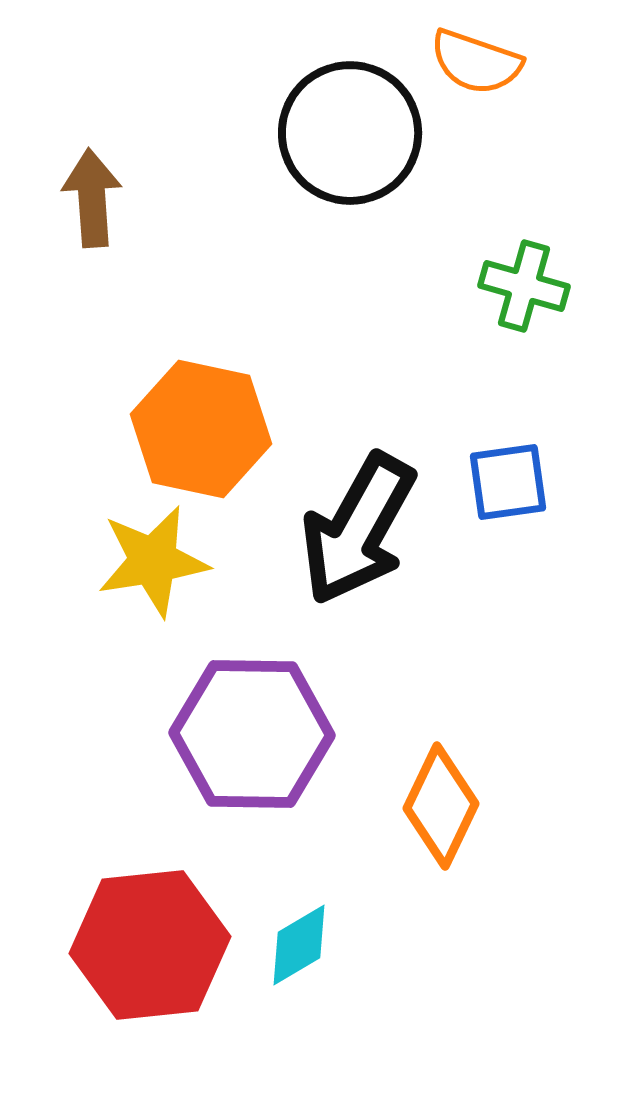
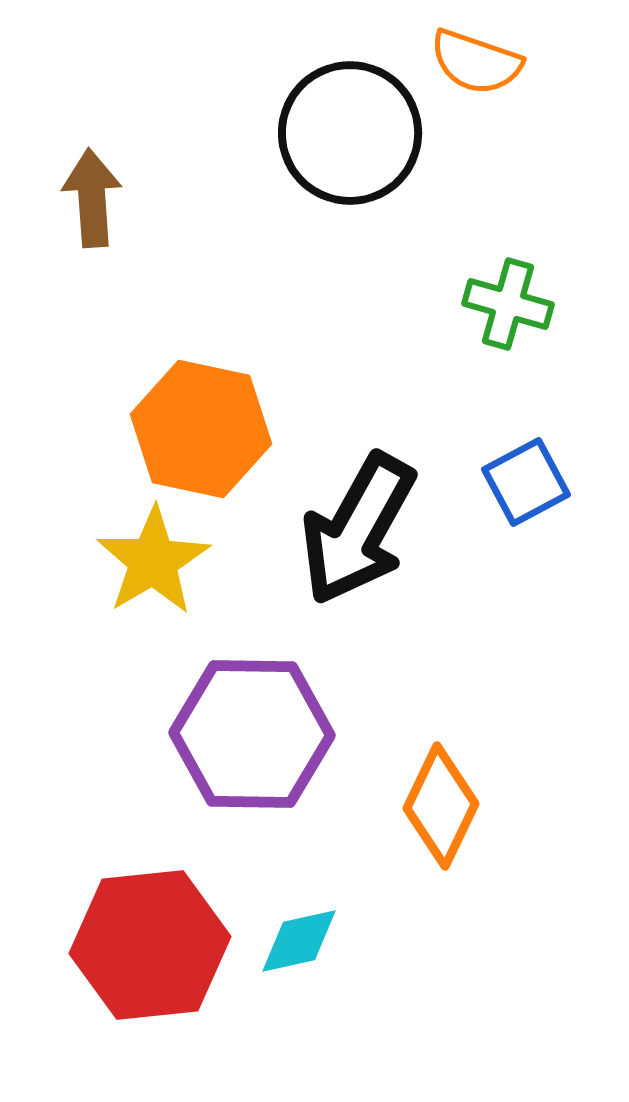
green cross: moved 16 px left, 18 px down
blue square: moved 18 px right; rotated 20 degrees counterclockwise
yellow star: rotated 22 degrees counterclockwise
cyan diamond: moved 4 px up; rotated 18 degrees clockwise
